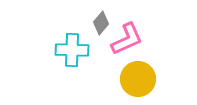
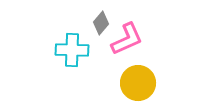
yellow circle: moved 4 px down
